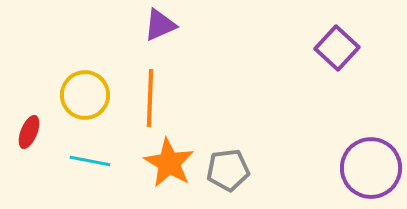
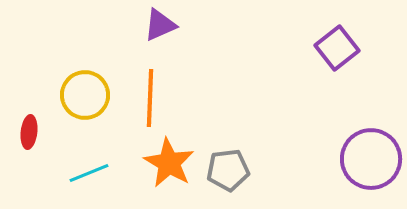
purple square: rotated 9 degrees clockwise
red ellipse: rotated 16 degrees counterclockwise
cyan line: moved 1 px left, 12 px down; rotated 33 degrees counterclockwise
purple circle: moved 9 px up
